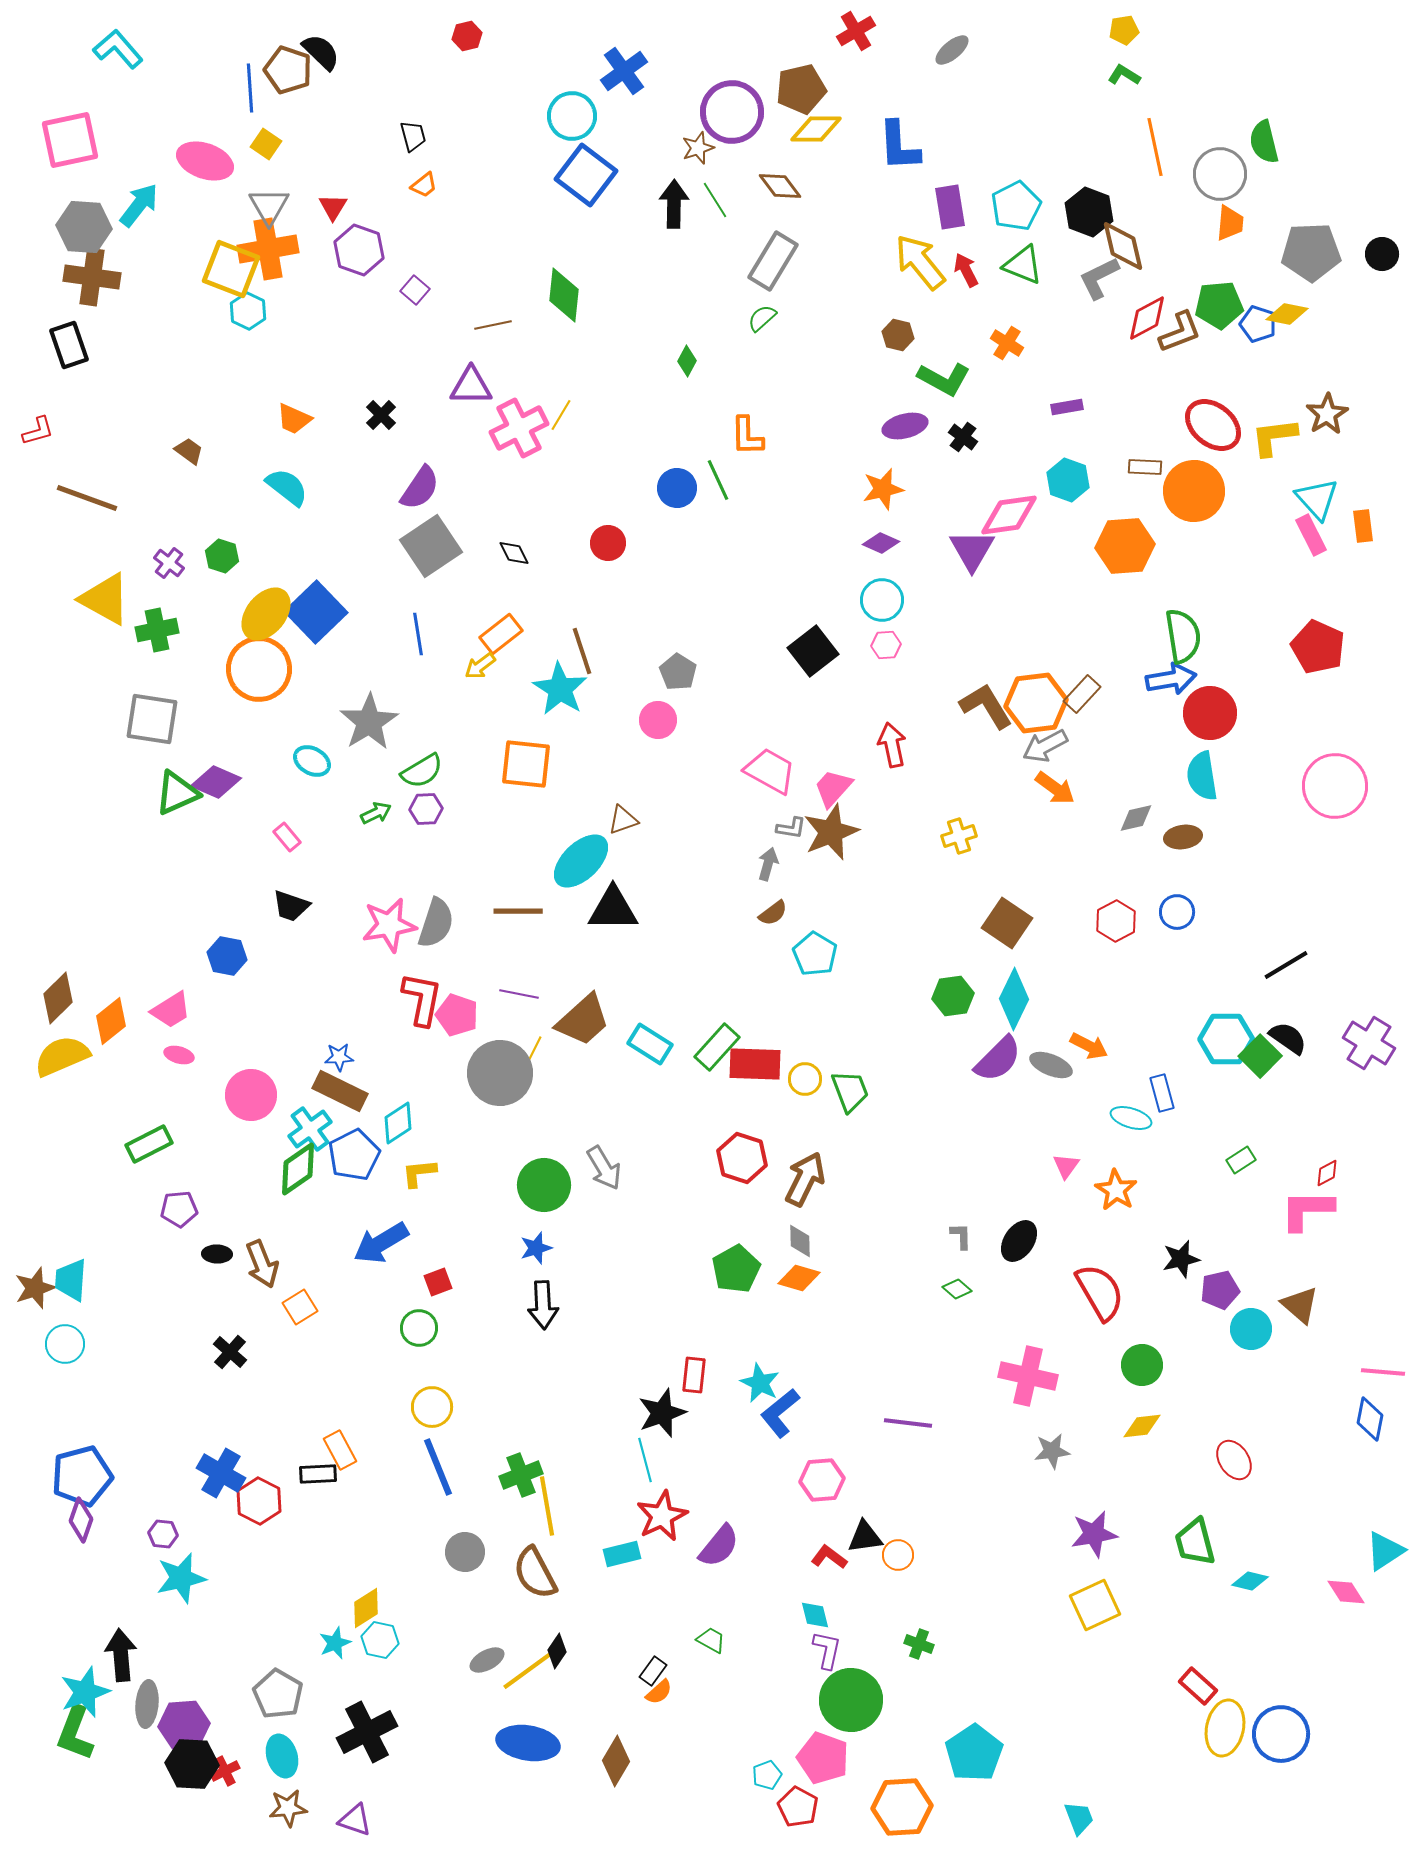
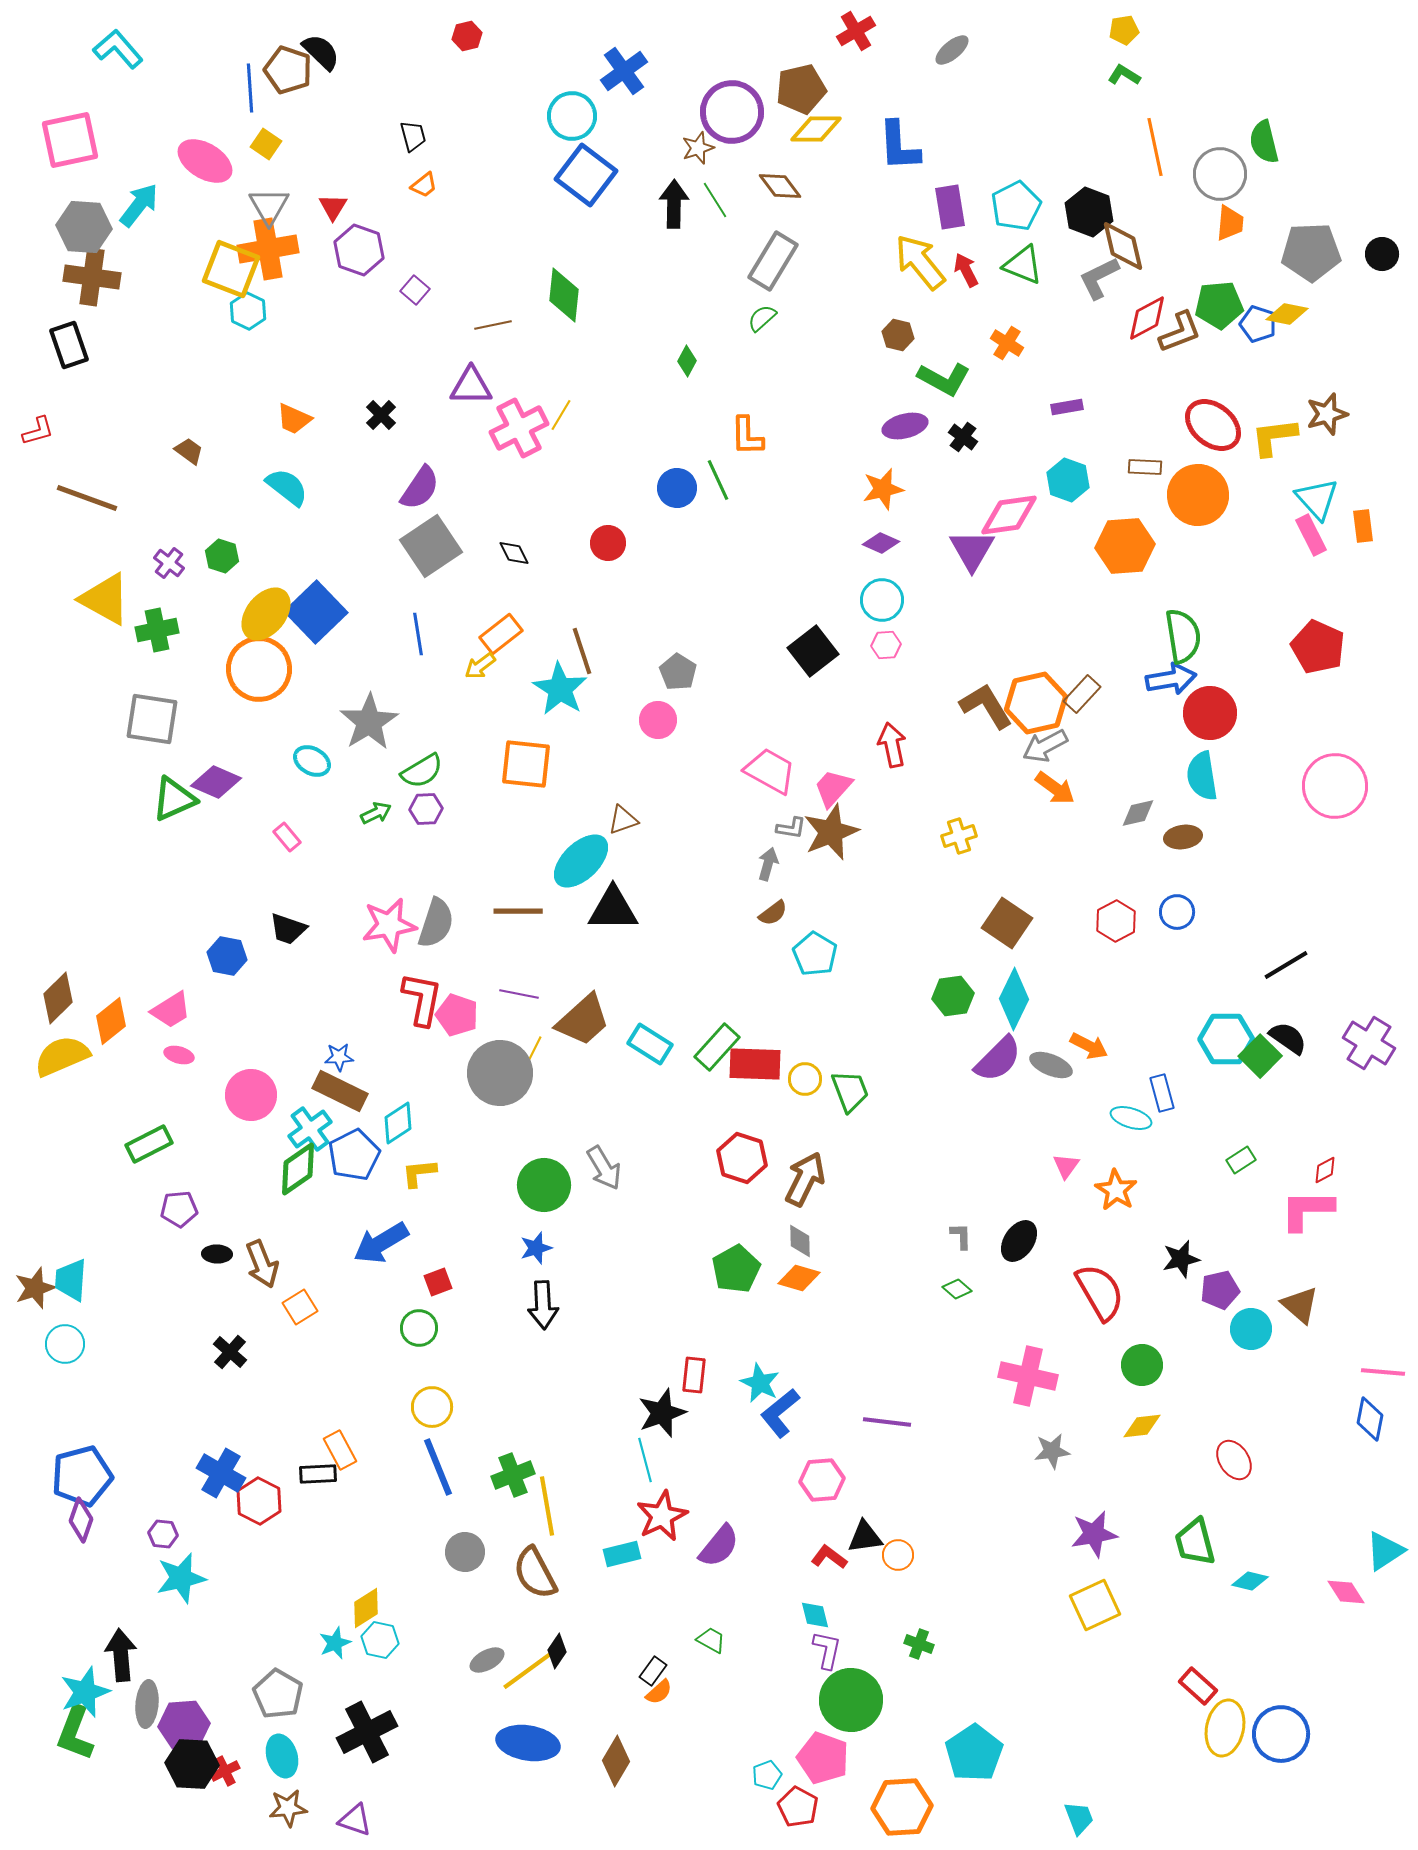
pink ellipse at (205, 161): rotated 12 degrees clockwise
brown star at (1327, 414): rotated 15 degrees clockwise
orange circle at (1194, 491): moved 4 px right, 4 px down
orange hexagon at (1036, 703): rotated 6 degrees counterclockwise
green triangle at (177, 793): moved 3 px left, 6 px down
gray diamond at (1136, 818): moved 2 px right, 5 px up
black trapezoid at (291, 906): moved 3 px left, 23 px down
red diamond at (1327, 1173): moved 2 px left, 3 px up
purple line at (908, 1423): moved 21 px left, 1 px up
green cross at (521, 1475): moved 8 px left
